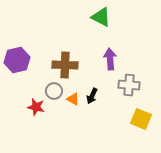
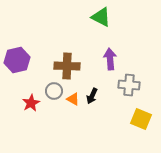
brown cross: moved 2 px right, 1 px down
red star: moved 5 px left, 4 px up; rotated 30 degrees clockwise
